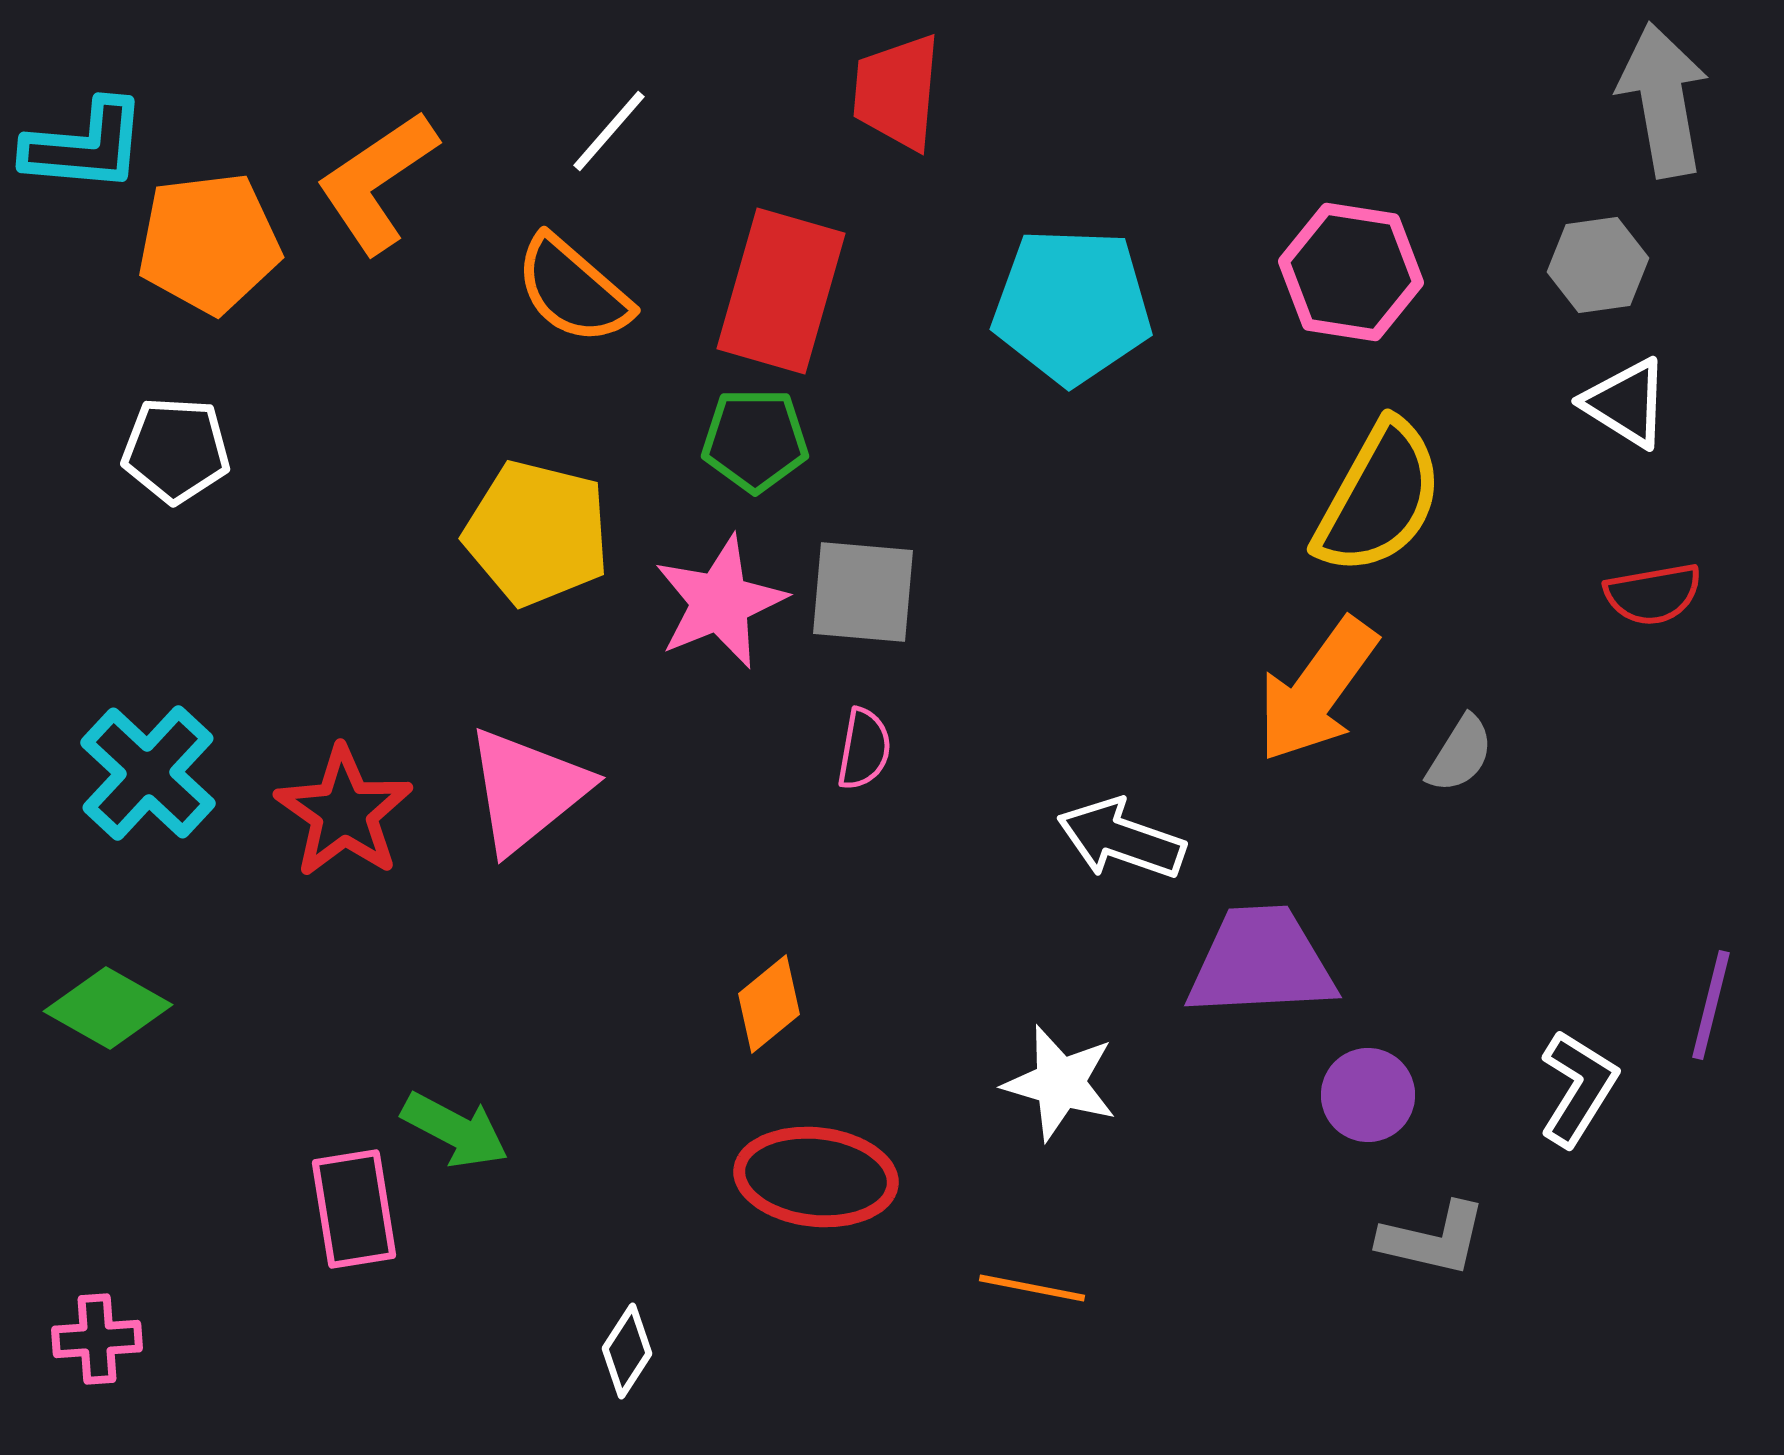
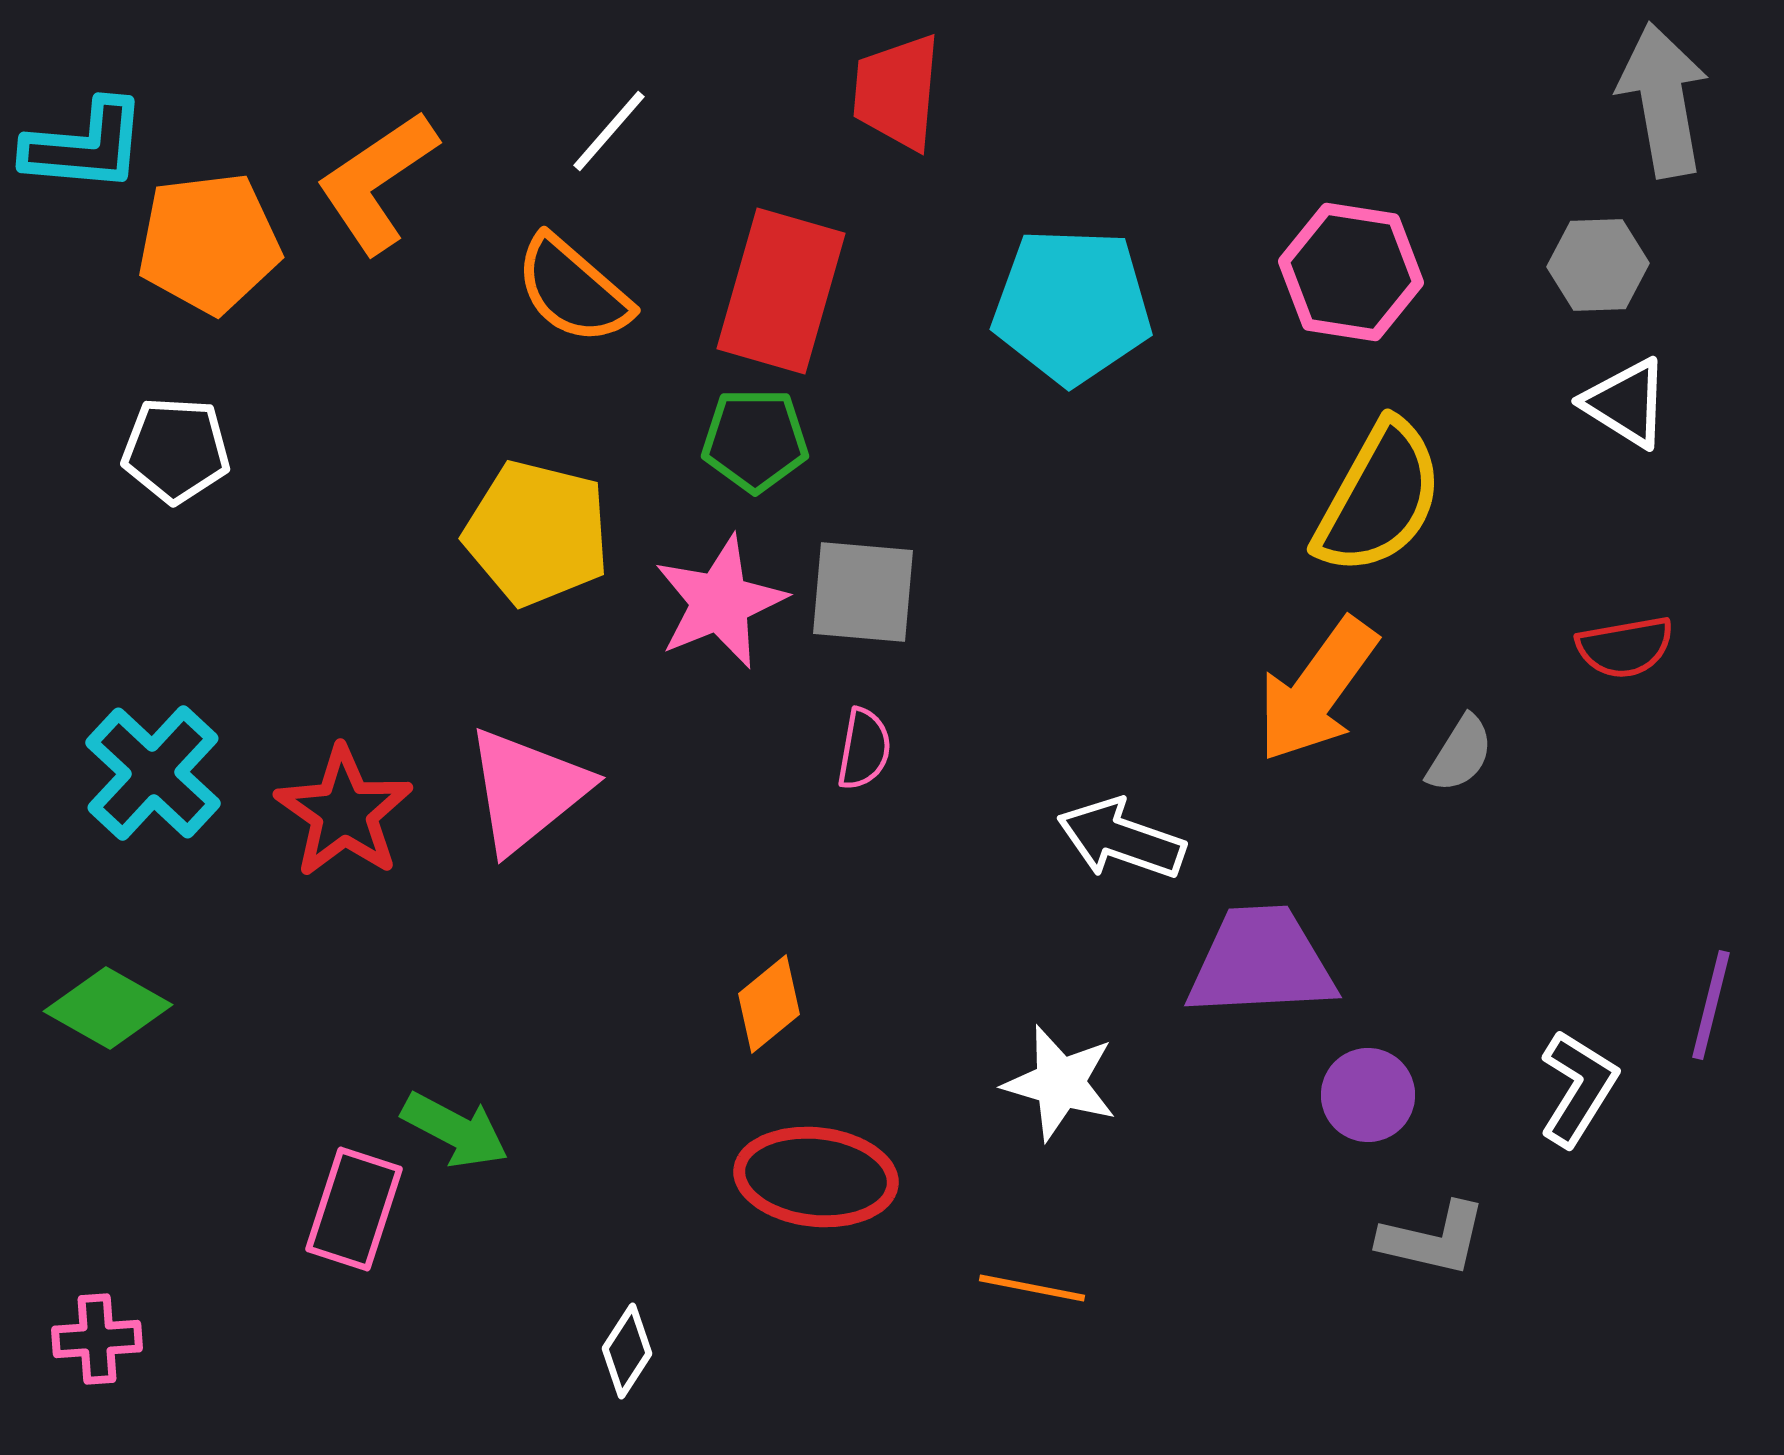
gray hexagon: rotated 6 degrees clockwise
red semicircle: moved 28 px left, 53 px down
cyan cross: moved 5 px right
pink rectangle: rotated 27 degrees clockwise
